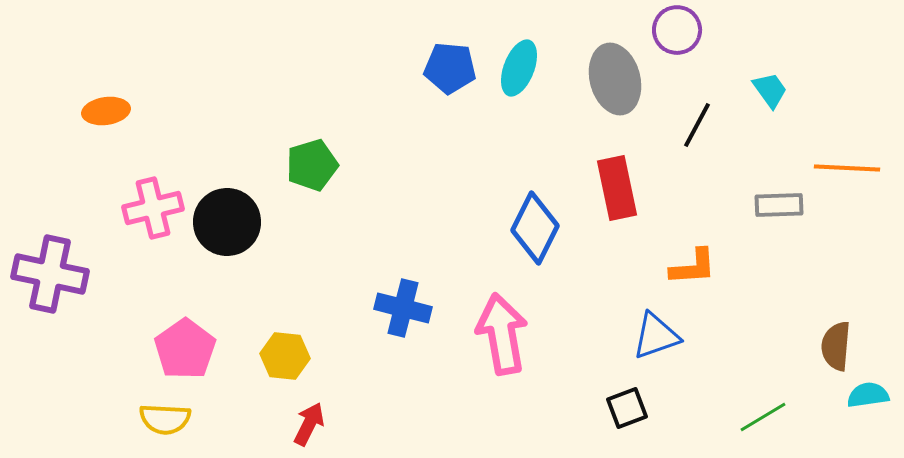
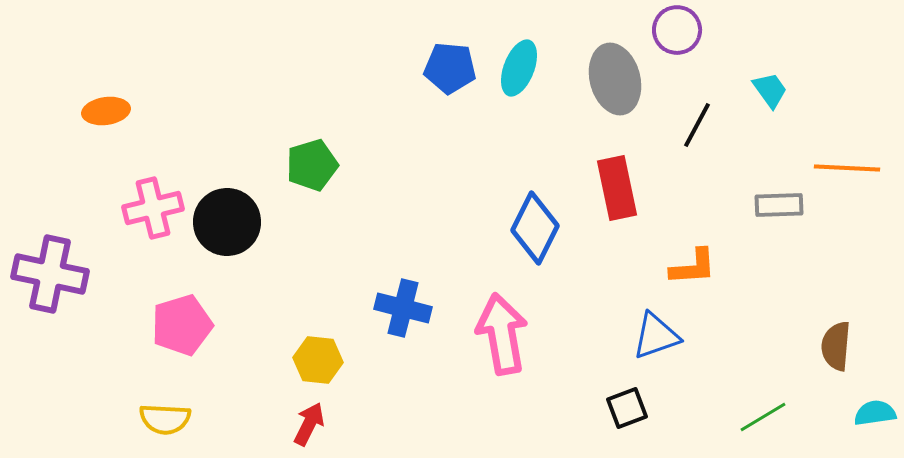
pink pentagon: moved 3 px left, 24 px up; rotated 18 degrees clockwise
yellow hexagon: moved 33 px right, 4 px down
cyan semicircle: moved 7 px right, 18 px down
